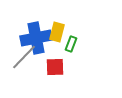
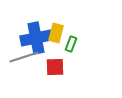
yellow rectangle: moved 1 px left, 1 px down
gray line: rotated 28 degrees clockwise
